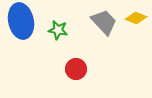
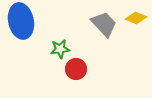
gray trapezoid: moved 2 px down
green star: moved 2 px right, 19 px down; rotated 18 degrees counterclockwise
